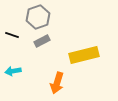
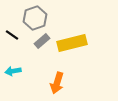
gray hexagon: moved 3 px left, 1 px down
black line: rotated 16 degrees clockwise
gray rectangle: rotated 14 degrees counterclockwise
yellow rectangle: moved 12 px left, 12 px up
